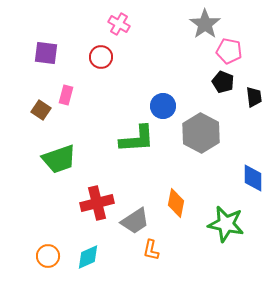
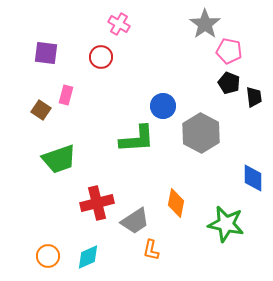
black pentagon: moved 6 px right, 1 px down
